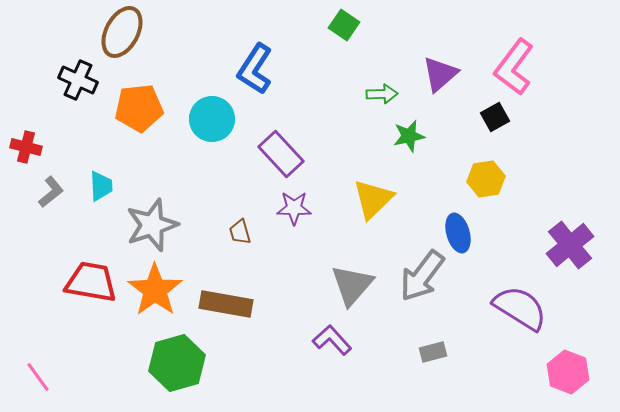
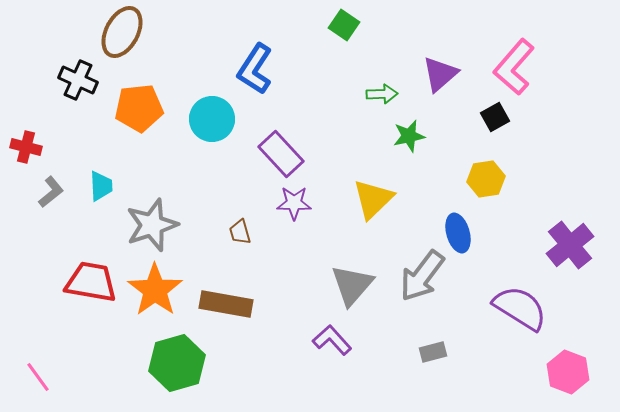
pink L-shape: rotated 4 degrees clockwise
purple star: moved 5 px up
